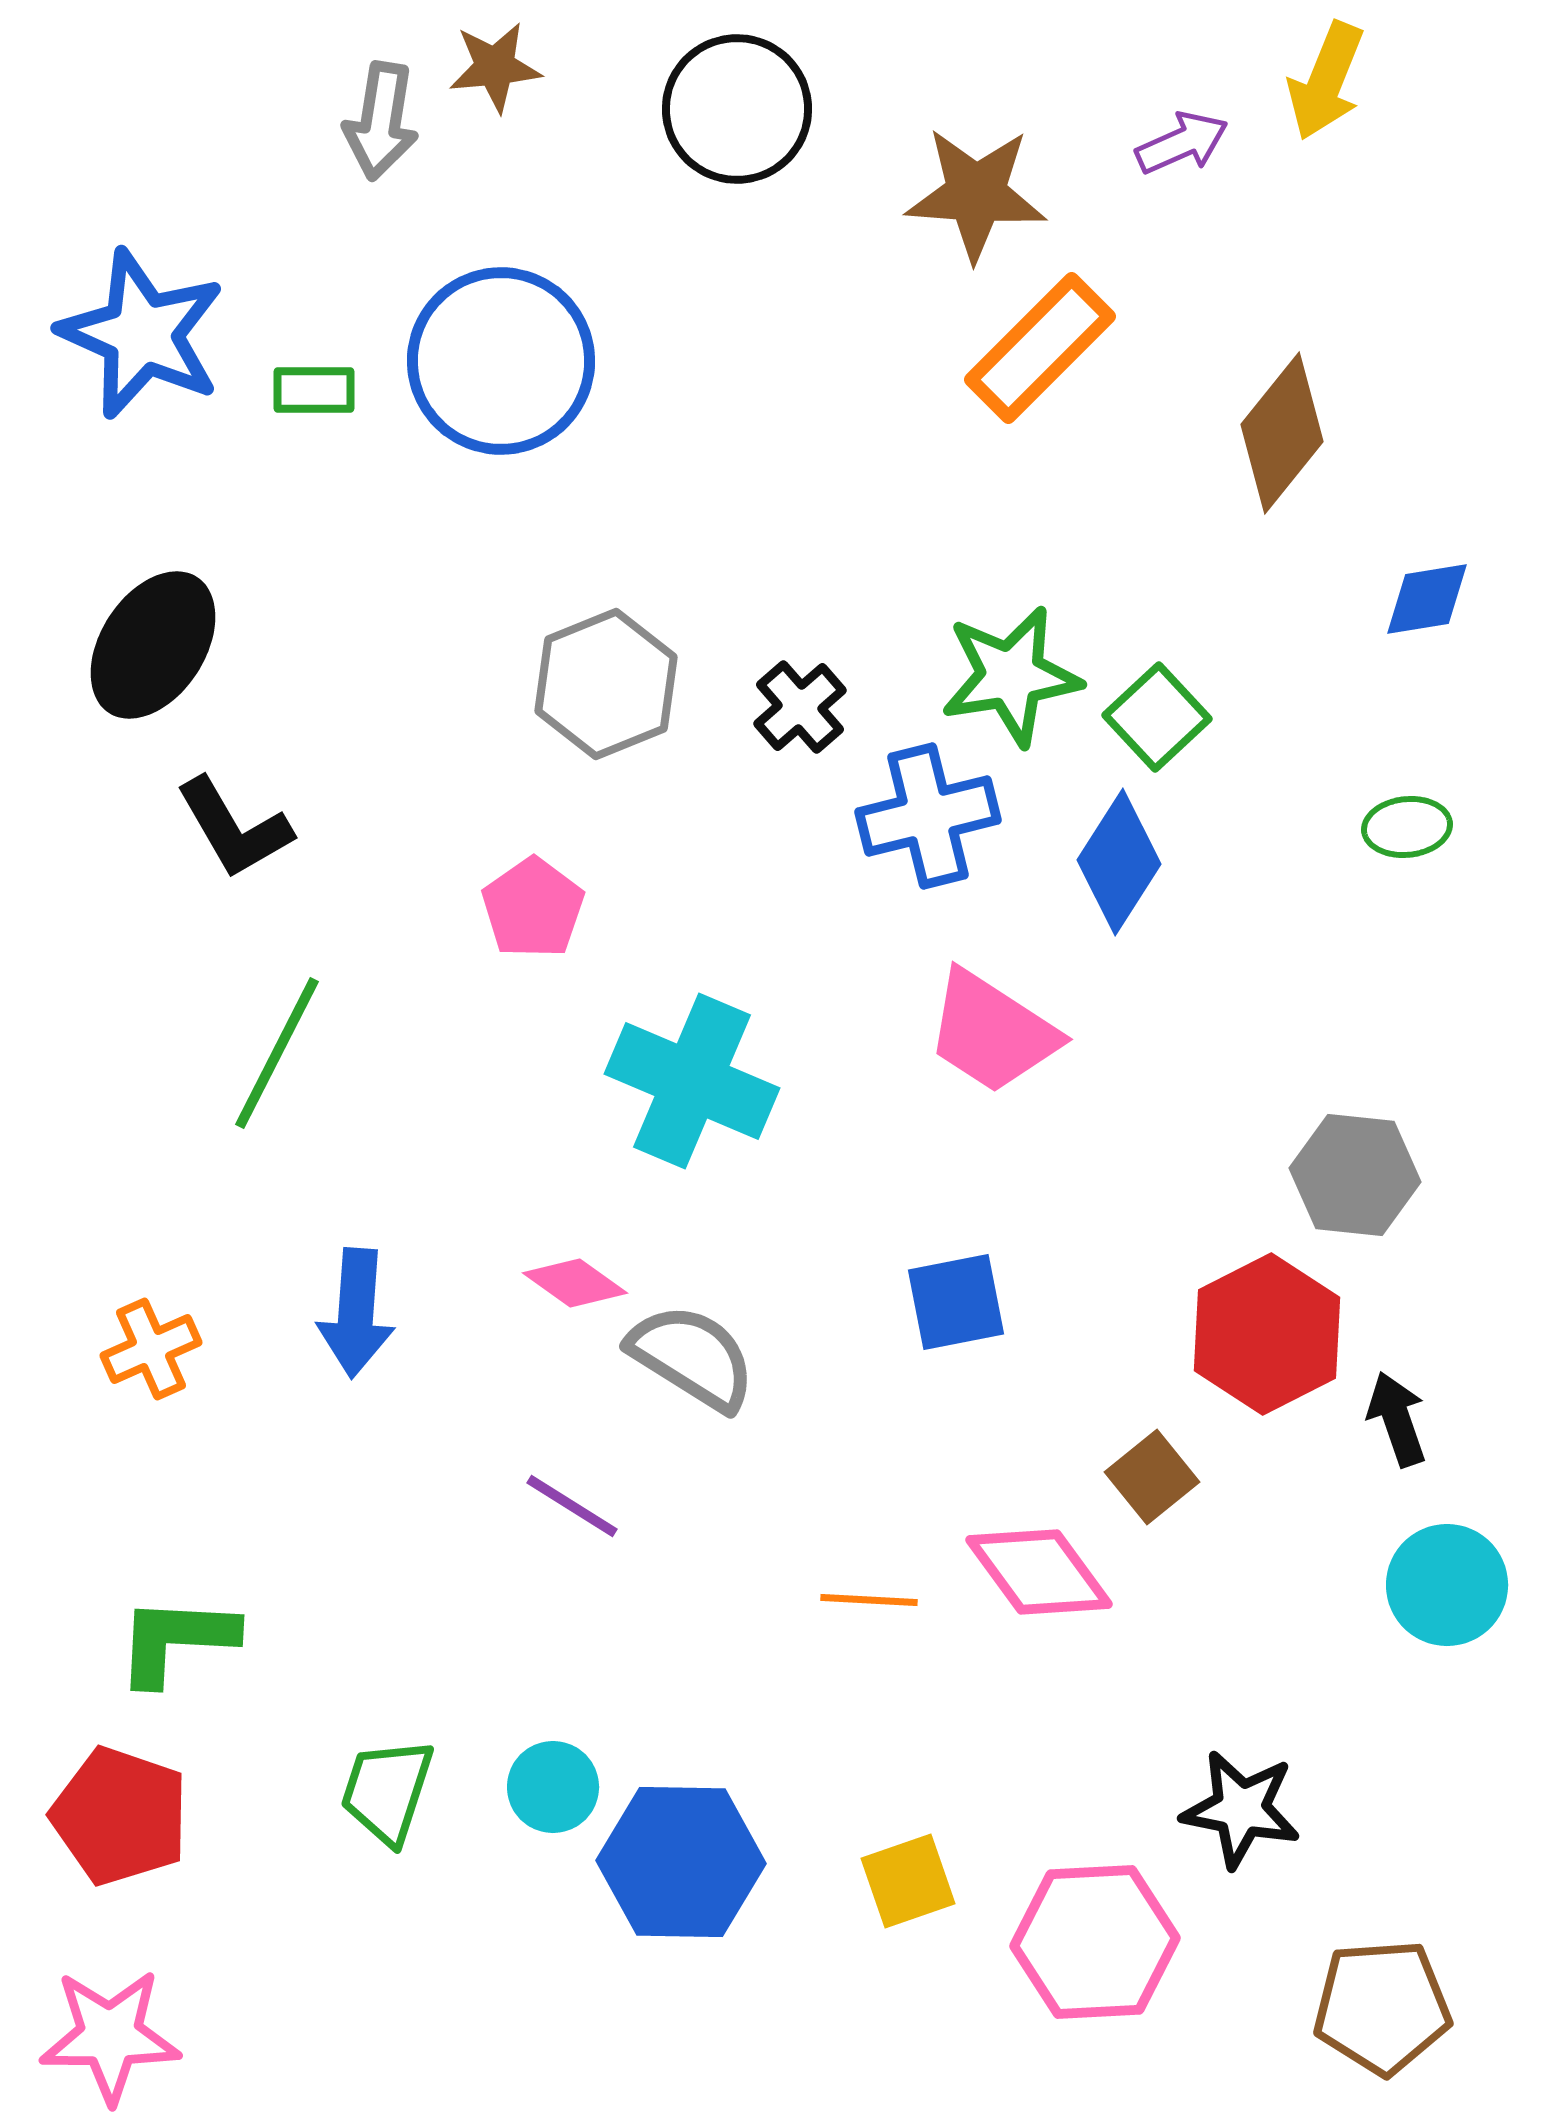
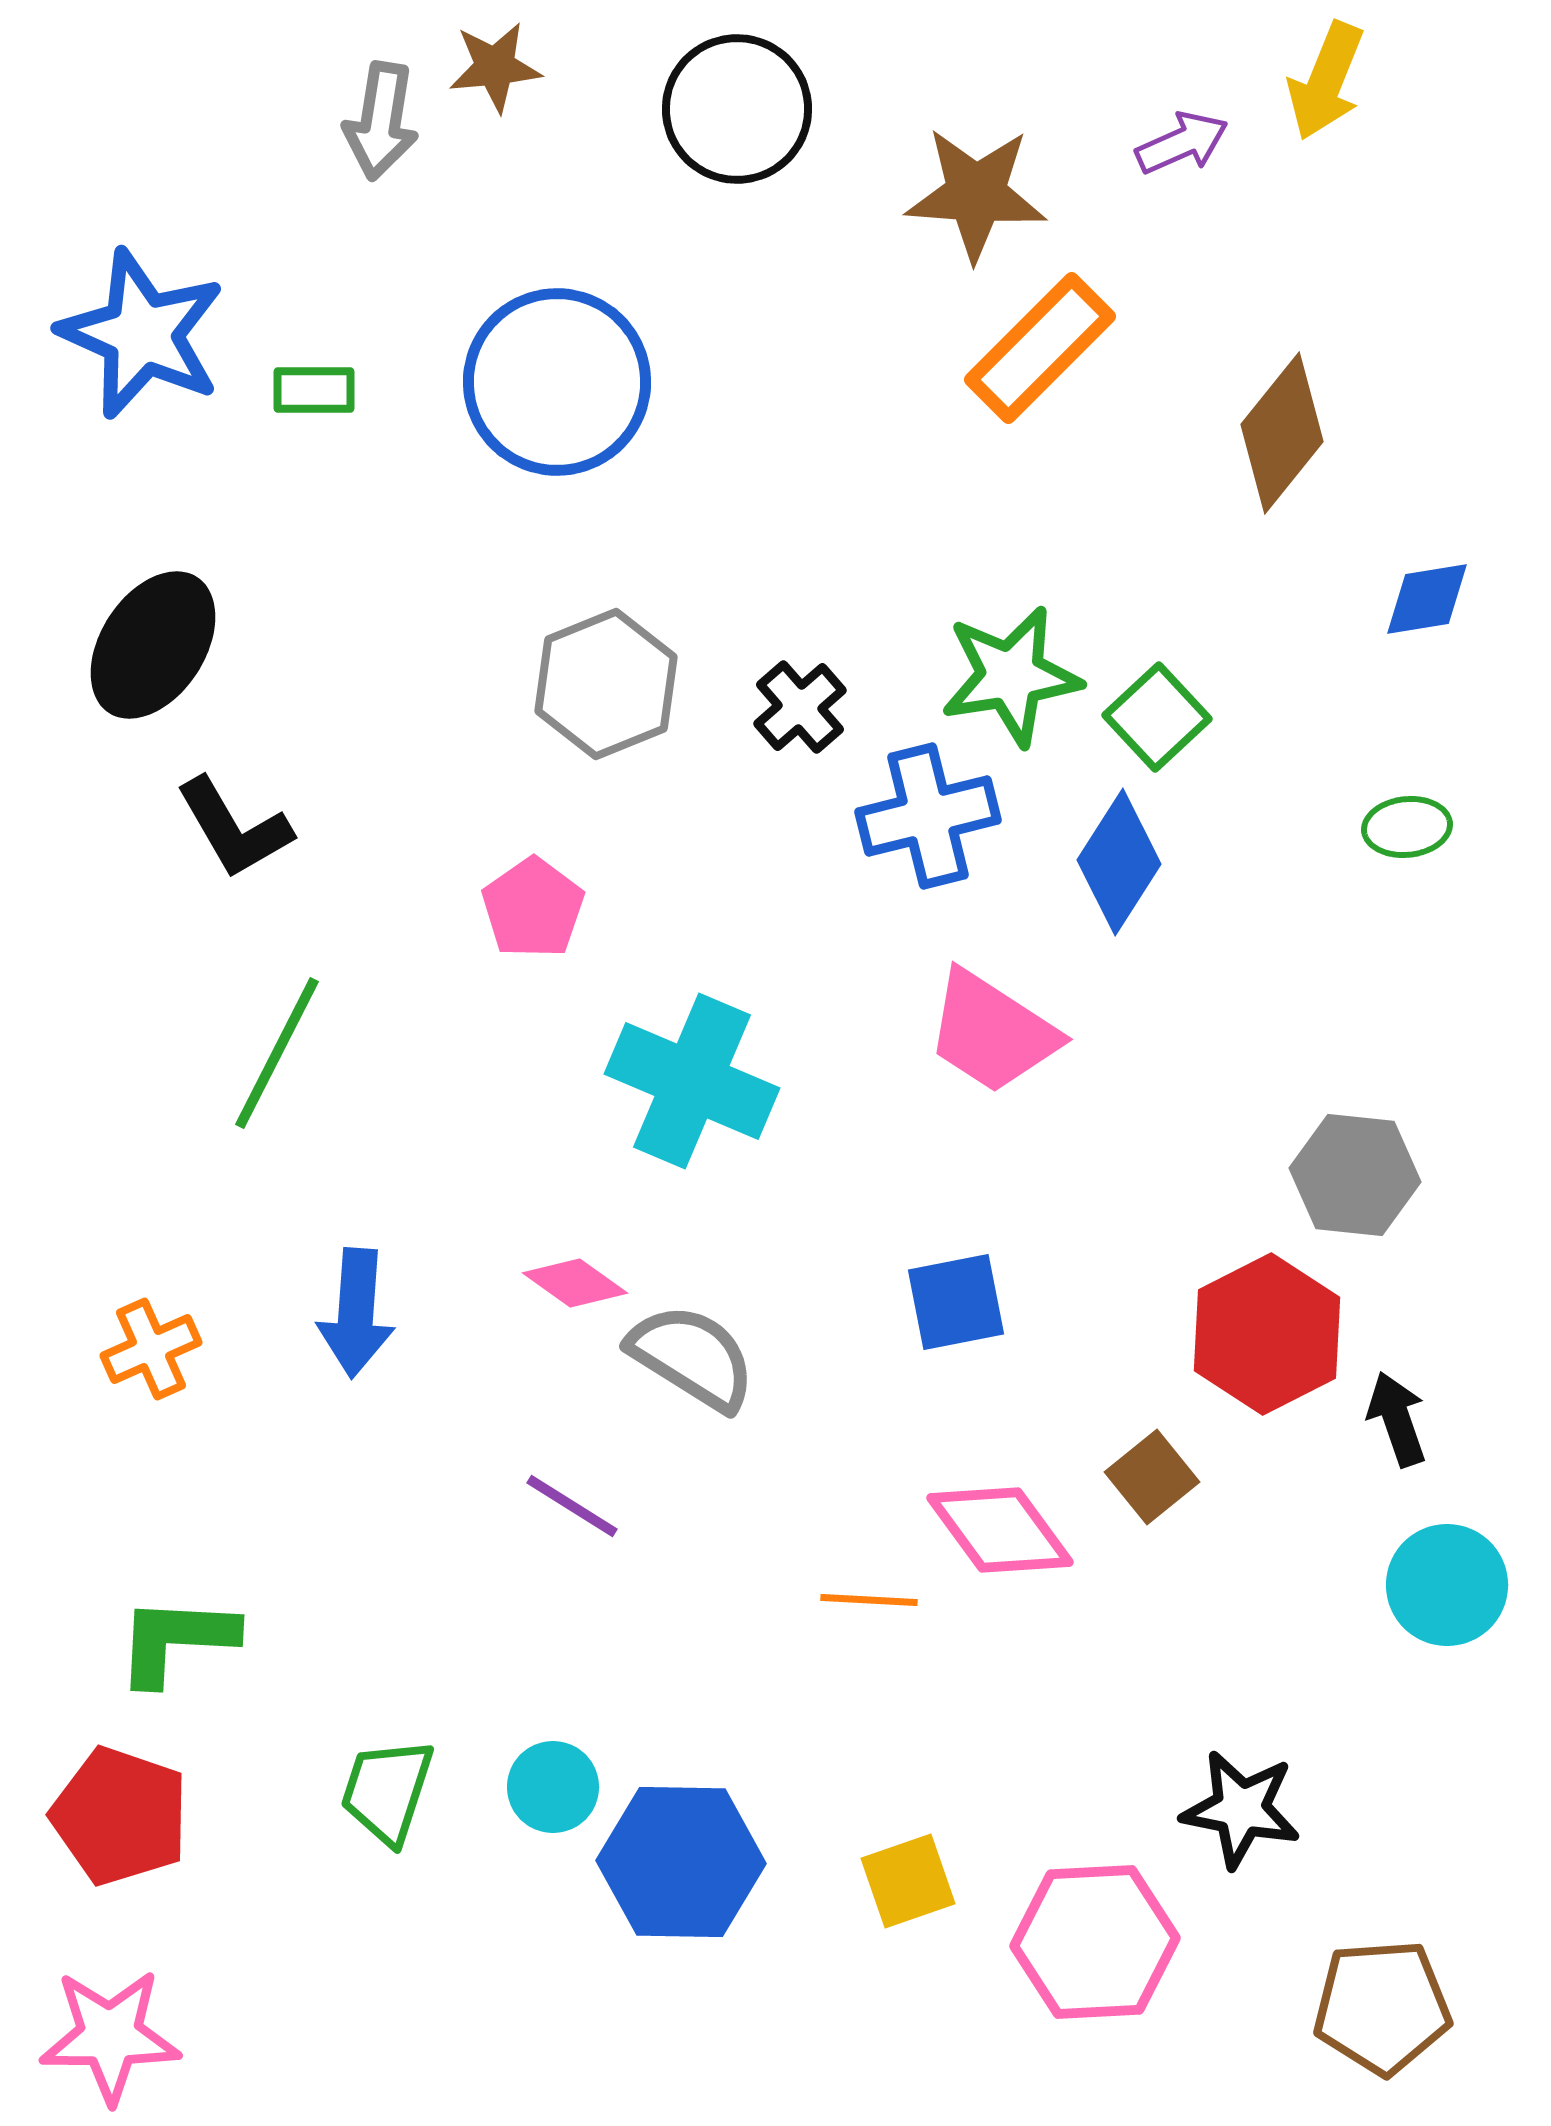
blue circle at (501, 361): moved 56 px right, 21 px down
pink diamond at (1039, 1572): moved 39 px left, 42 px up
